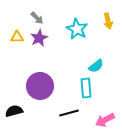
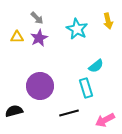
cyan rectangle: rotated 12 degrees counterclockwise
